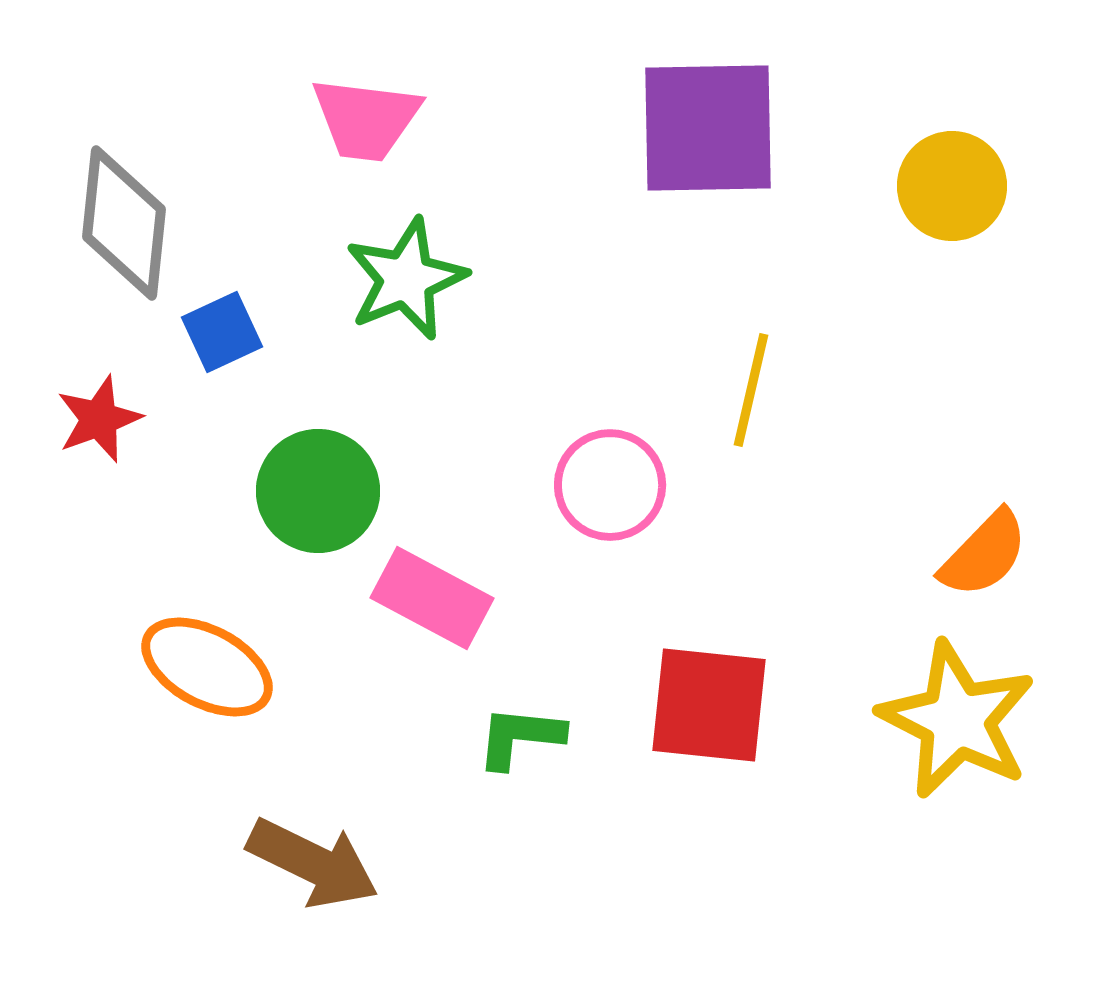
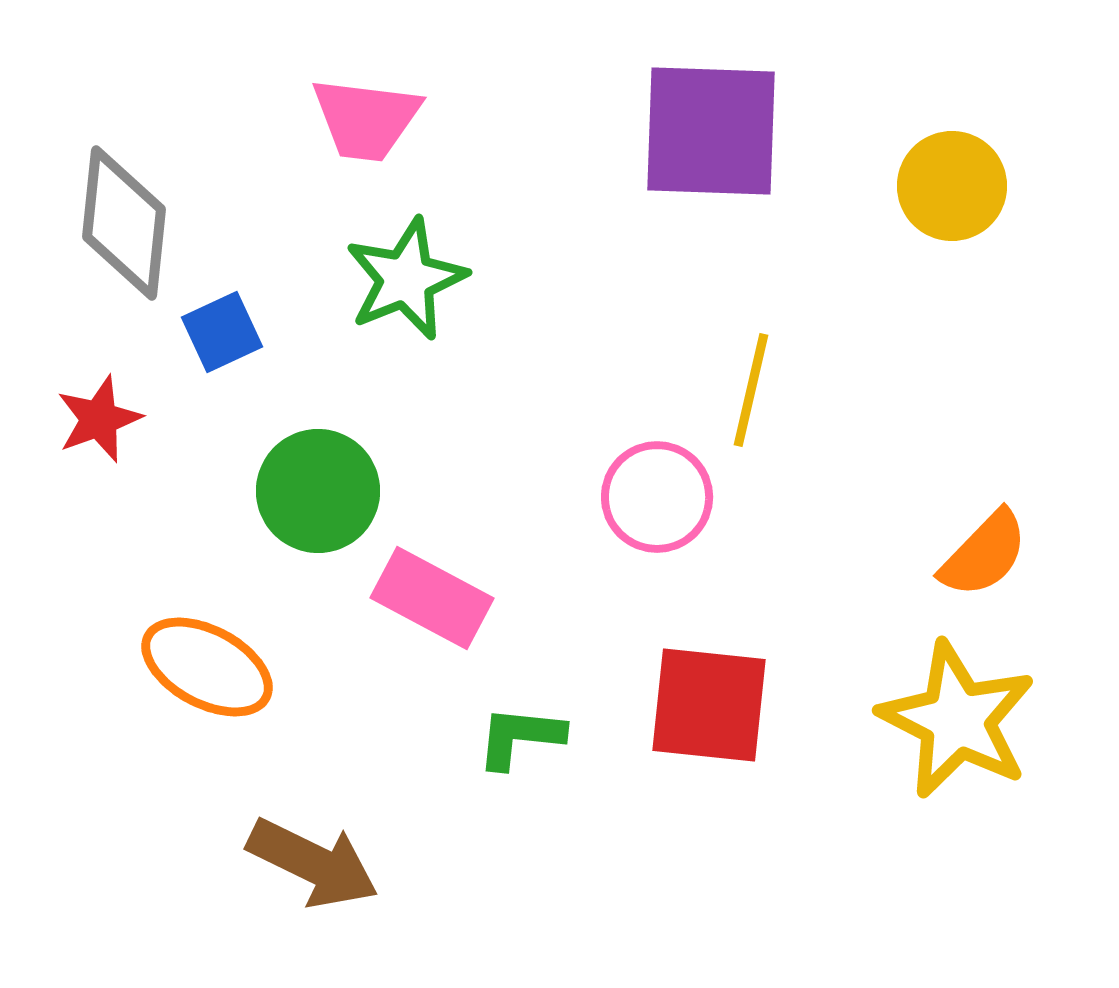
purple square: moved 3 px right, 3 px down; rotated 3 degrees clockwise
pink circle: moved 47 px right, 12 px down
